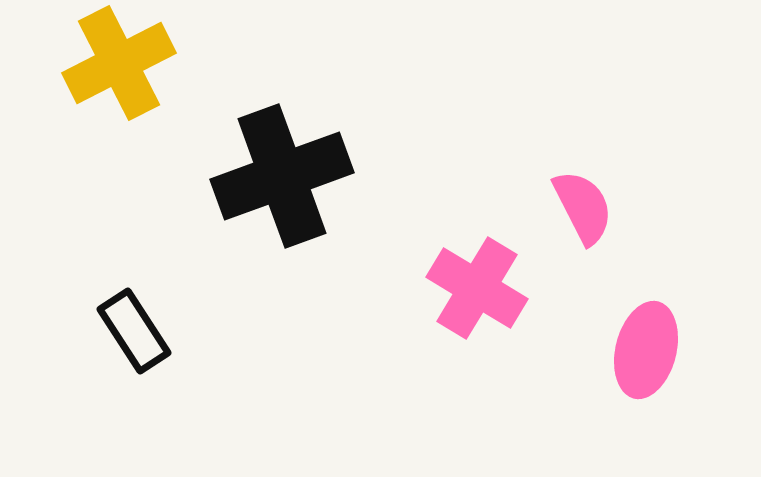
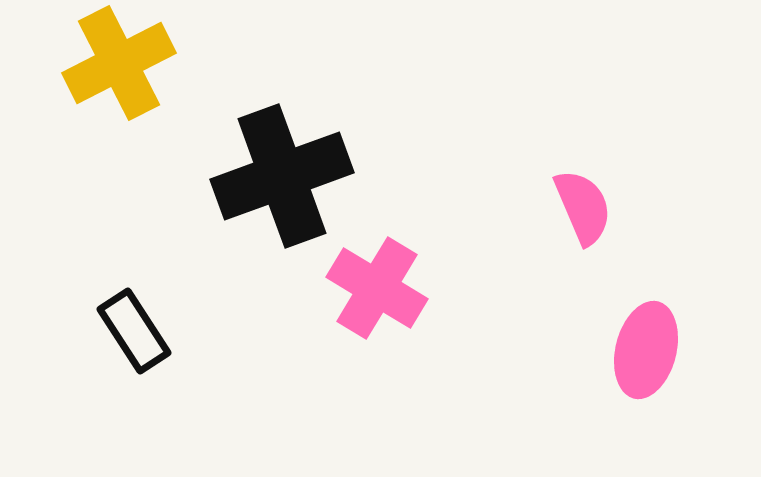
pink semicircle: rotated 4 degrees clockwise
pink cross: moved 100 px left
